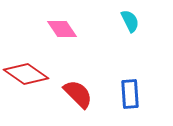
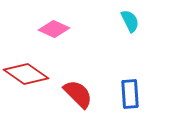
pink diamond: moved 8 px left; rotated 32 degrees counterclockwise
